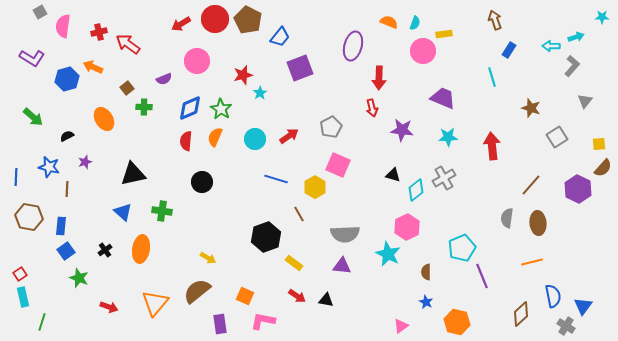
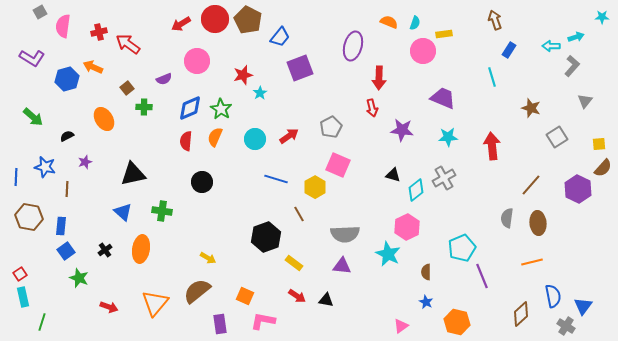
blue star at (49, 167): moved 4 px left
